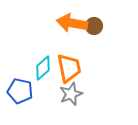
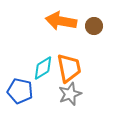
orange arrow: moved 11 px left, 2 px up
cyan diamond: rotated 10 degrees clockwise
gray star: moved 1 px left
